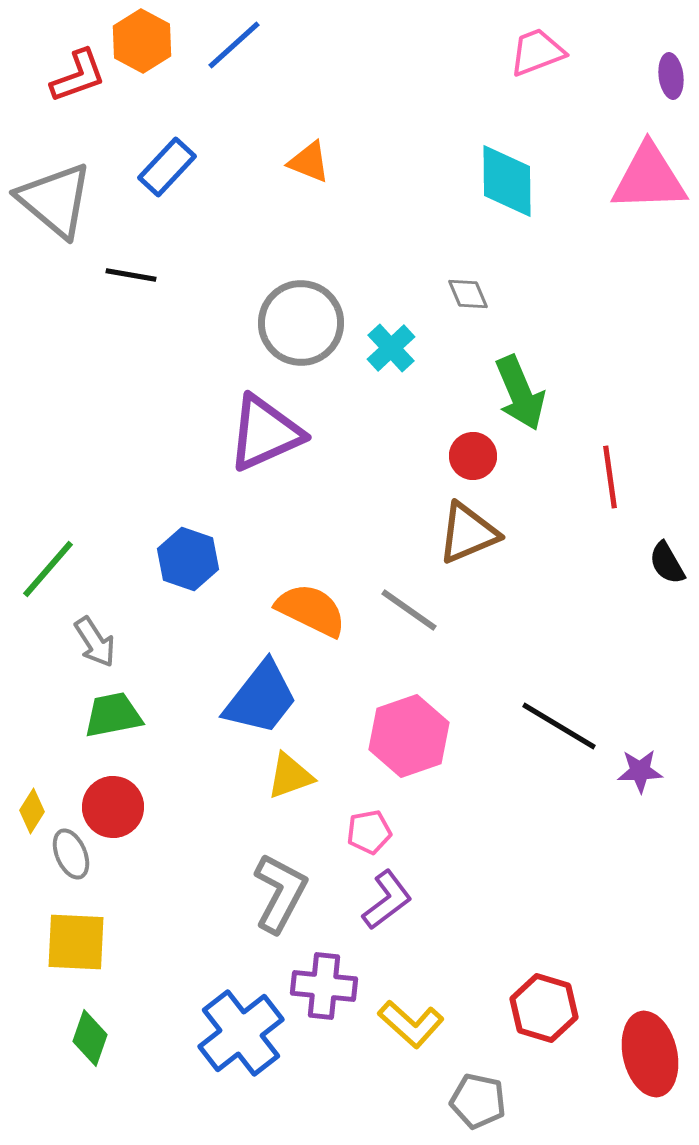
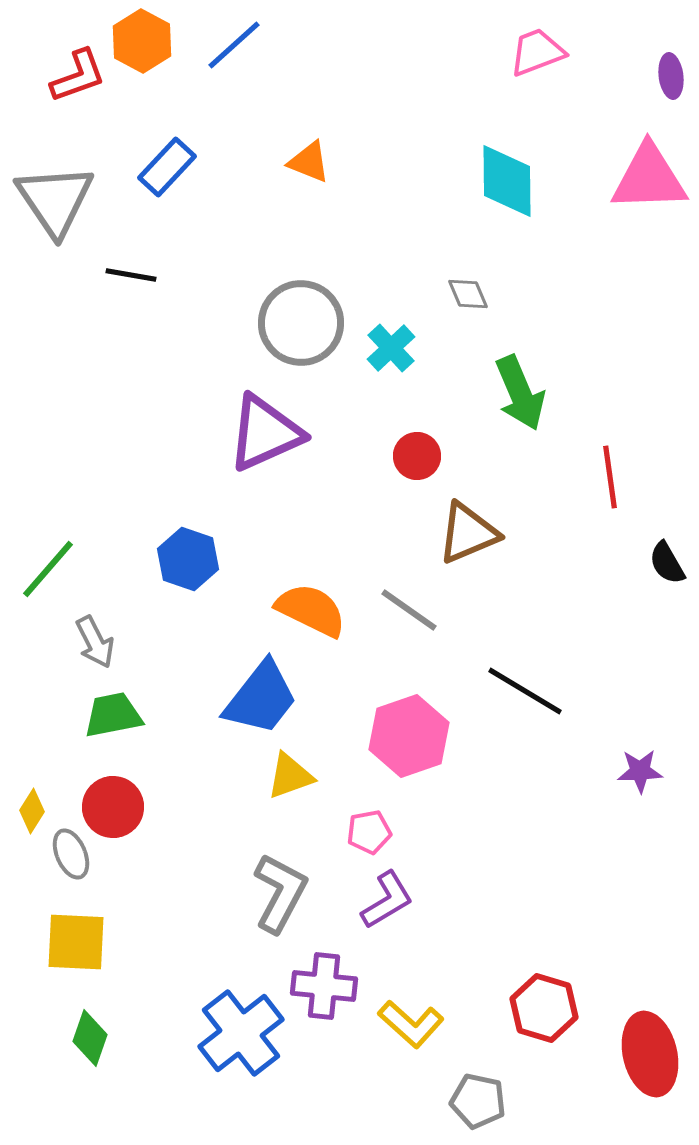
gray triangle at (55, 200): rotated 16 degrees clockwise
red circle at (473, 456): moved 56 px left
gray arrow at (95, 642): rotated 6 degrees clockwise
black line at (559, 726): moved 34 px left, 35 px up
purple L-shape at (387, 900): rotated 6 degrees clockwise
